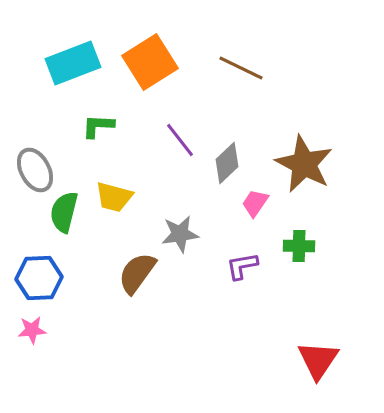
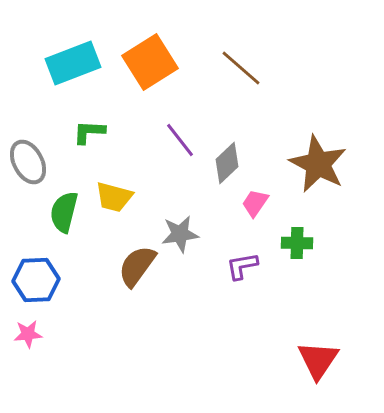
brown line: rotated 15 degrees clockwise
green L-shape: moved 9 px left, 6 px down
brown star: moved 14 px right
gray ellipse: moved 7 px left, 8 px up
green cross: moved 2 px left, 3 px up
brown semicircle: moved 7 px up
blue hexagon: moved 3 px left, 2 px down
pink star: moved 4 px left, 4 px down
